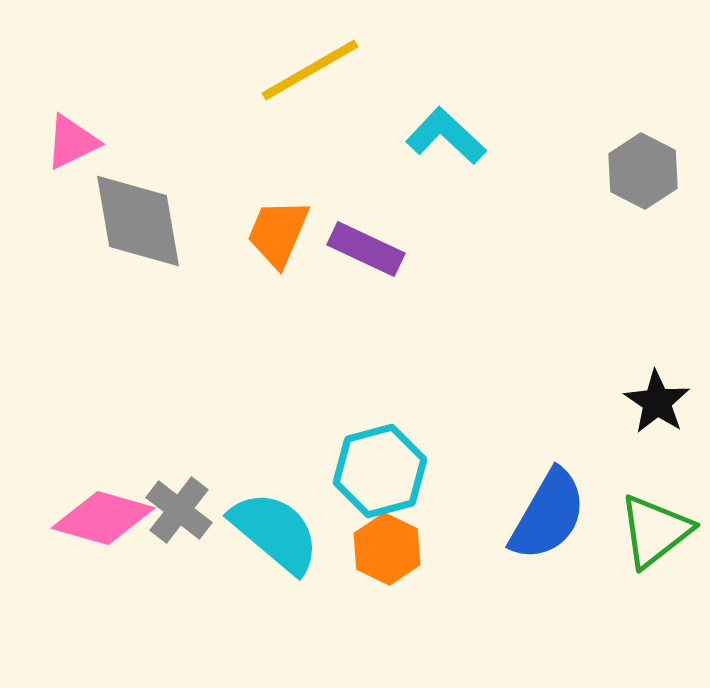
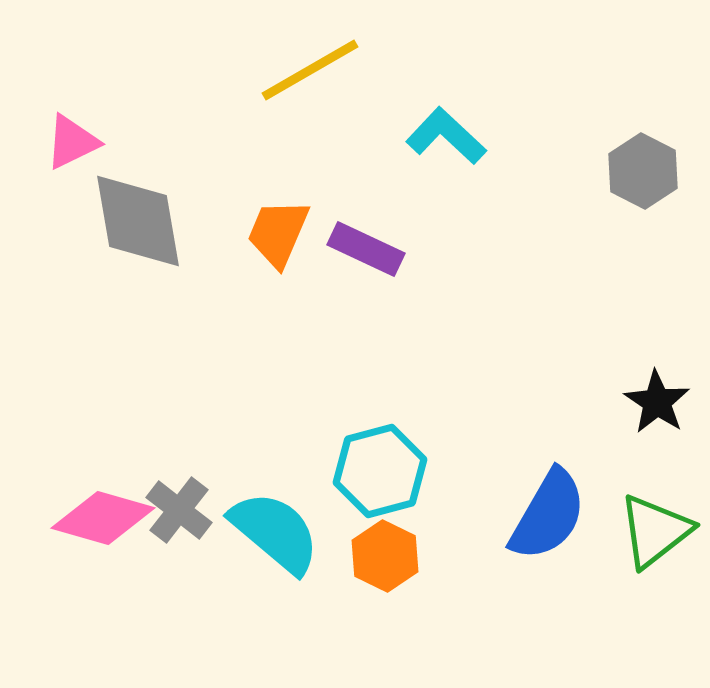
orange hexagon: moved 2 px left, 7 px down
